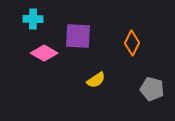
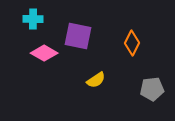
purple square: rotated 8 degrees clockwise
gray pentagon: rotated 20 degrees counterclockwise
